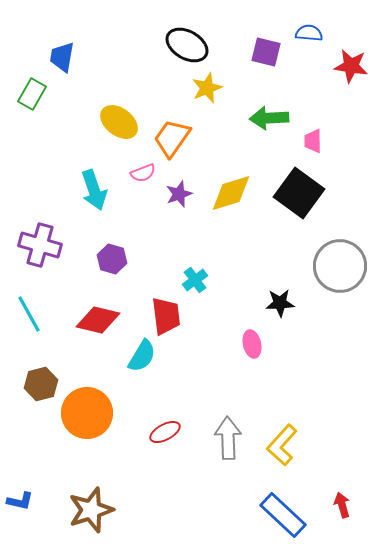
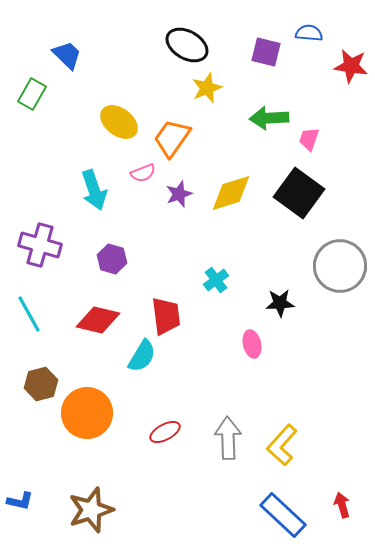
blue trapezoid: moved 5 px right, 2 px up; rotated 124 degrees clockwise
pink trapezoid: moved 4 px left, 2 px up; rotated 20 degrees clockwise
cyan cross: moved 21 px right
